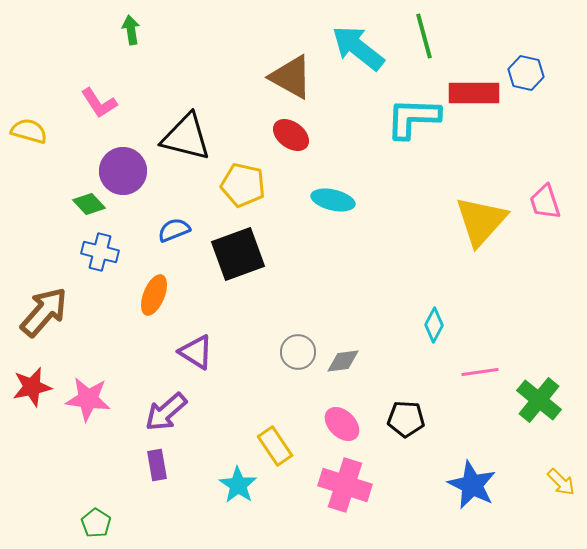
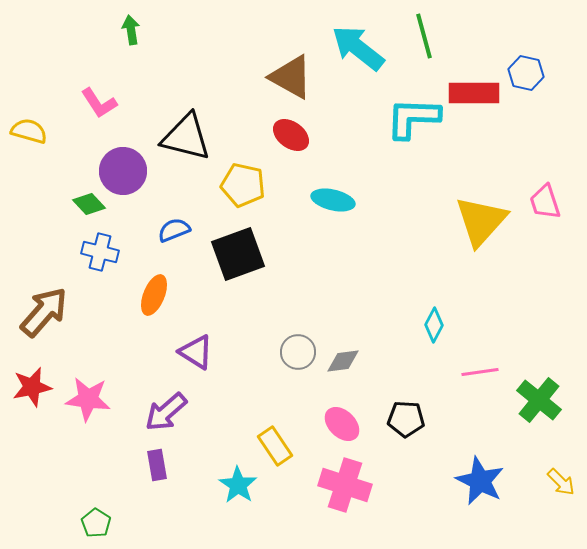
blue star: moved 8 px right, 4 px up
